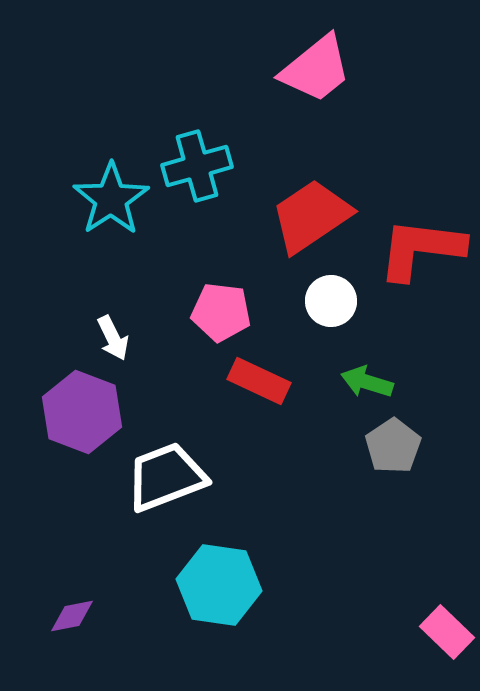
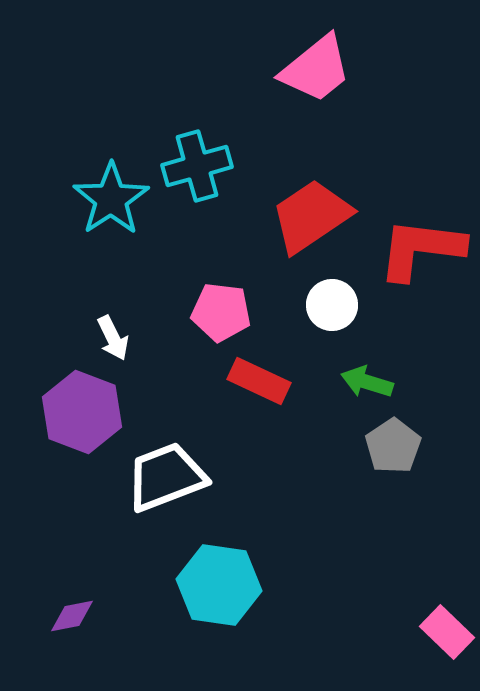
white circle: moved 1 px right, 4 px down
